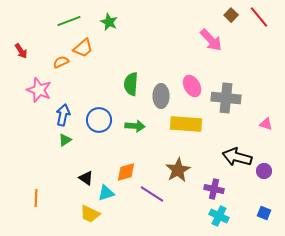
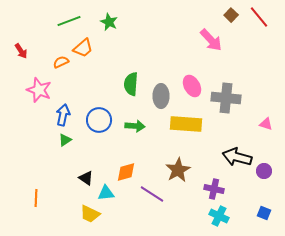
cyan triangle: rotated 12 degrees clockwise
